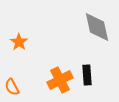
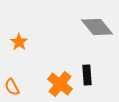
gray diamond: rotated 28 degrees counterclockwise
orange cross: moved 4 px down; rotated 25 degrees counterclockwise
